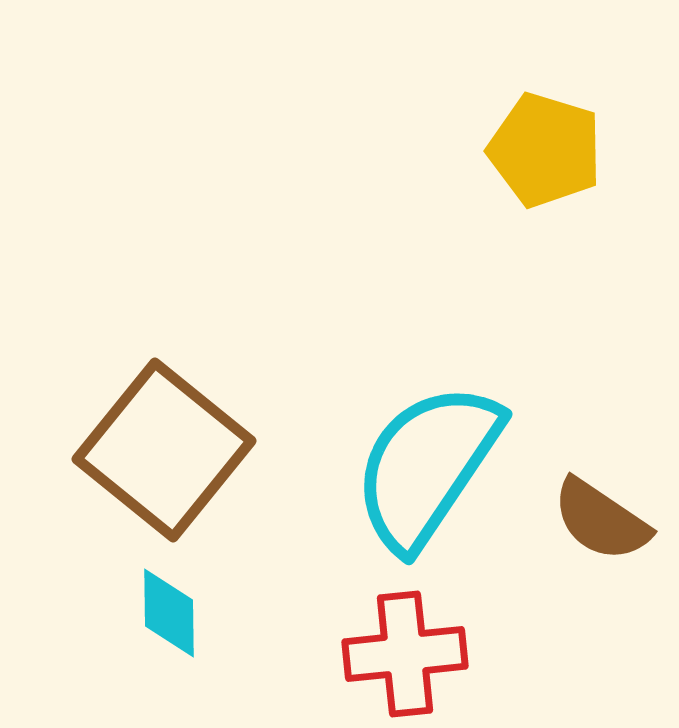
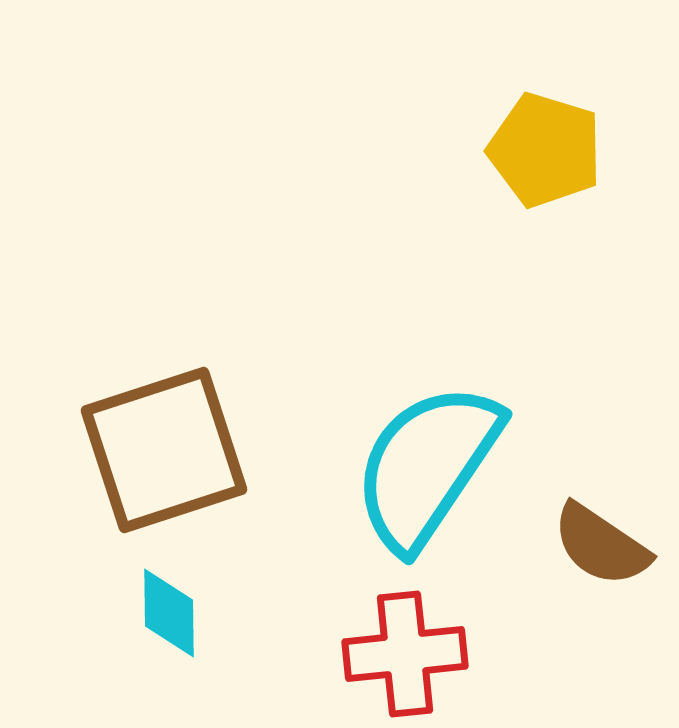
brown square: rotated 33 degrees clockwise
brown semicircle: moved 25 px down
